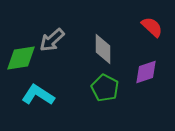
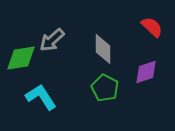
cyan L-shape: moved 3 px right, 2 px down; rotated 24 degrees clockwise
